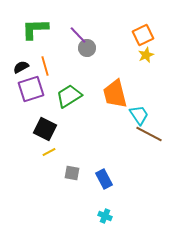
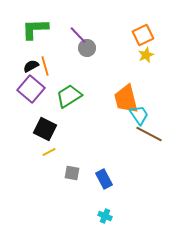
black semicircle: moved 10 px right, 1 px up
purple square: rotated 32 degrees counterclockwise
orange trapezoid: moved 11 px right, 5 px down
